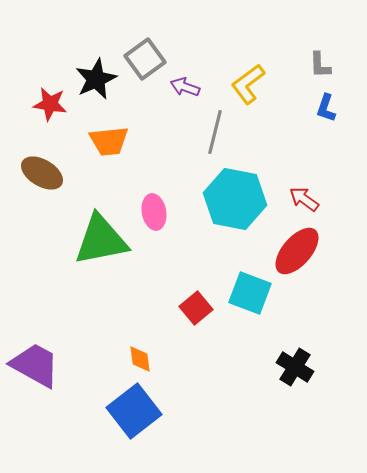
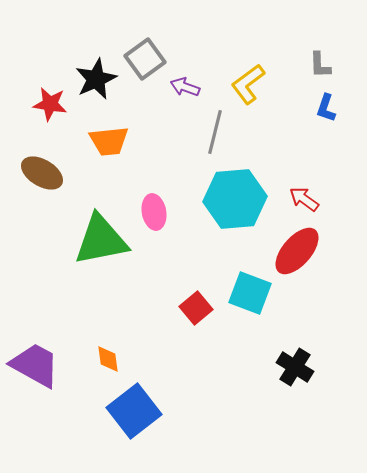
cyan hexagon: rotated 16 degrees counterclockwise
orange diamond: moved 32 px left
